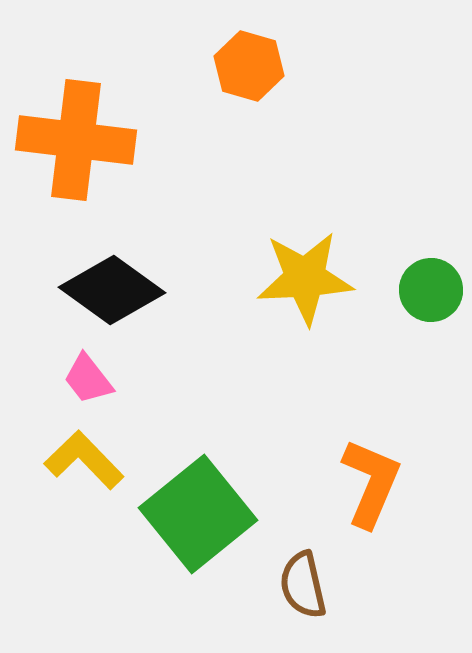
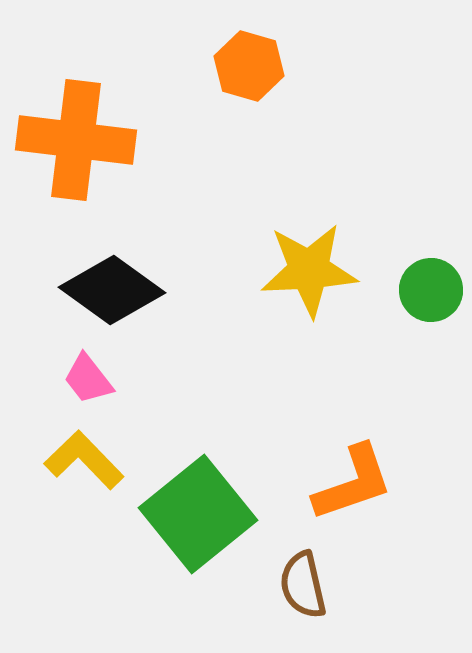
yellow star: moved 4 px right, 8 px up
orange L-shape: moved 18 px left; rotated 48 degrees clockwise
